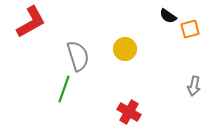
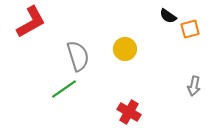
green line: rotated 36 degrees clockwise
